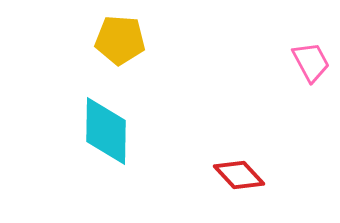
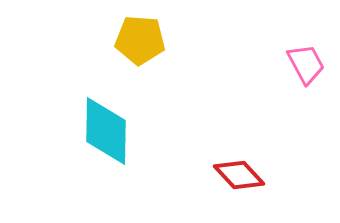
yellow pentagon: moved 20 px right
pink trapezoid: moved 5 px left, 2 px down
